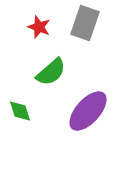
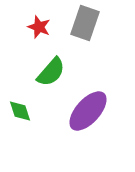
green semicircle: rotated 8 degrees counterclockwise
